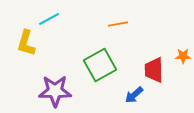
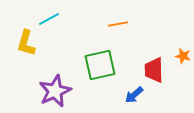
orange star: rotated 14 degrees clockwise
green square: rotated 16 degrees clockwise
purple star: rotated 24 degrees counterclockwise
